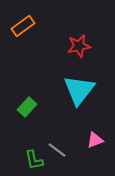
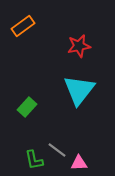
pink triangle: moved 16 px left, 23 px down; rotated 18 degrees clockwise
